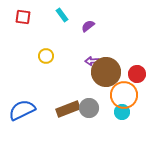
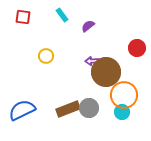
red circle: moved 26 px up
